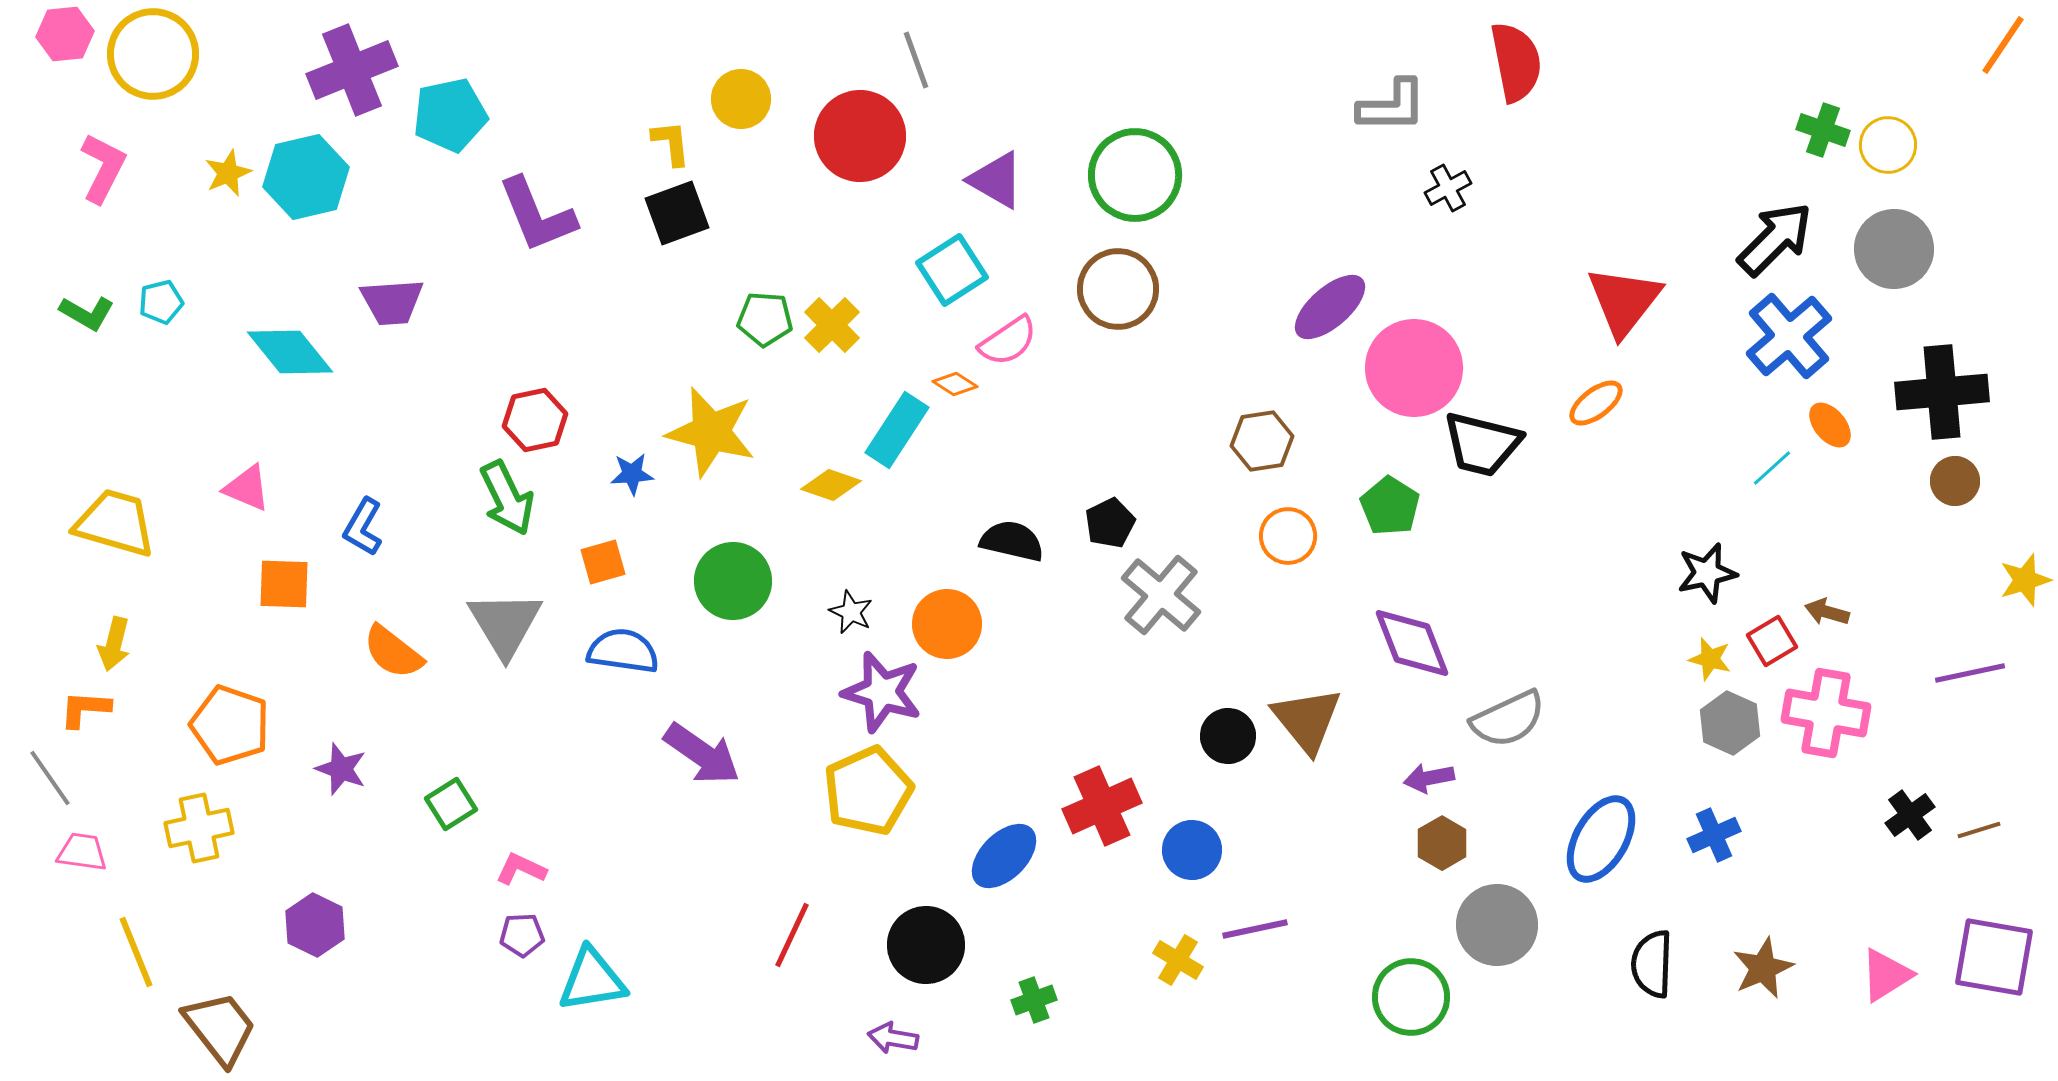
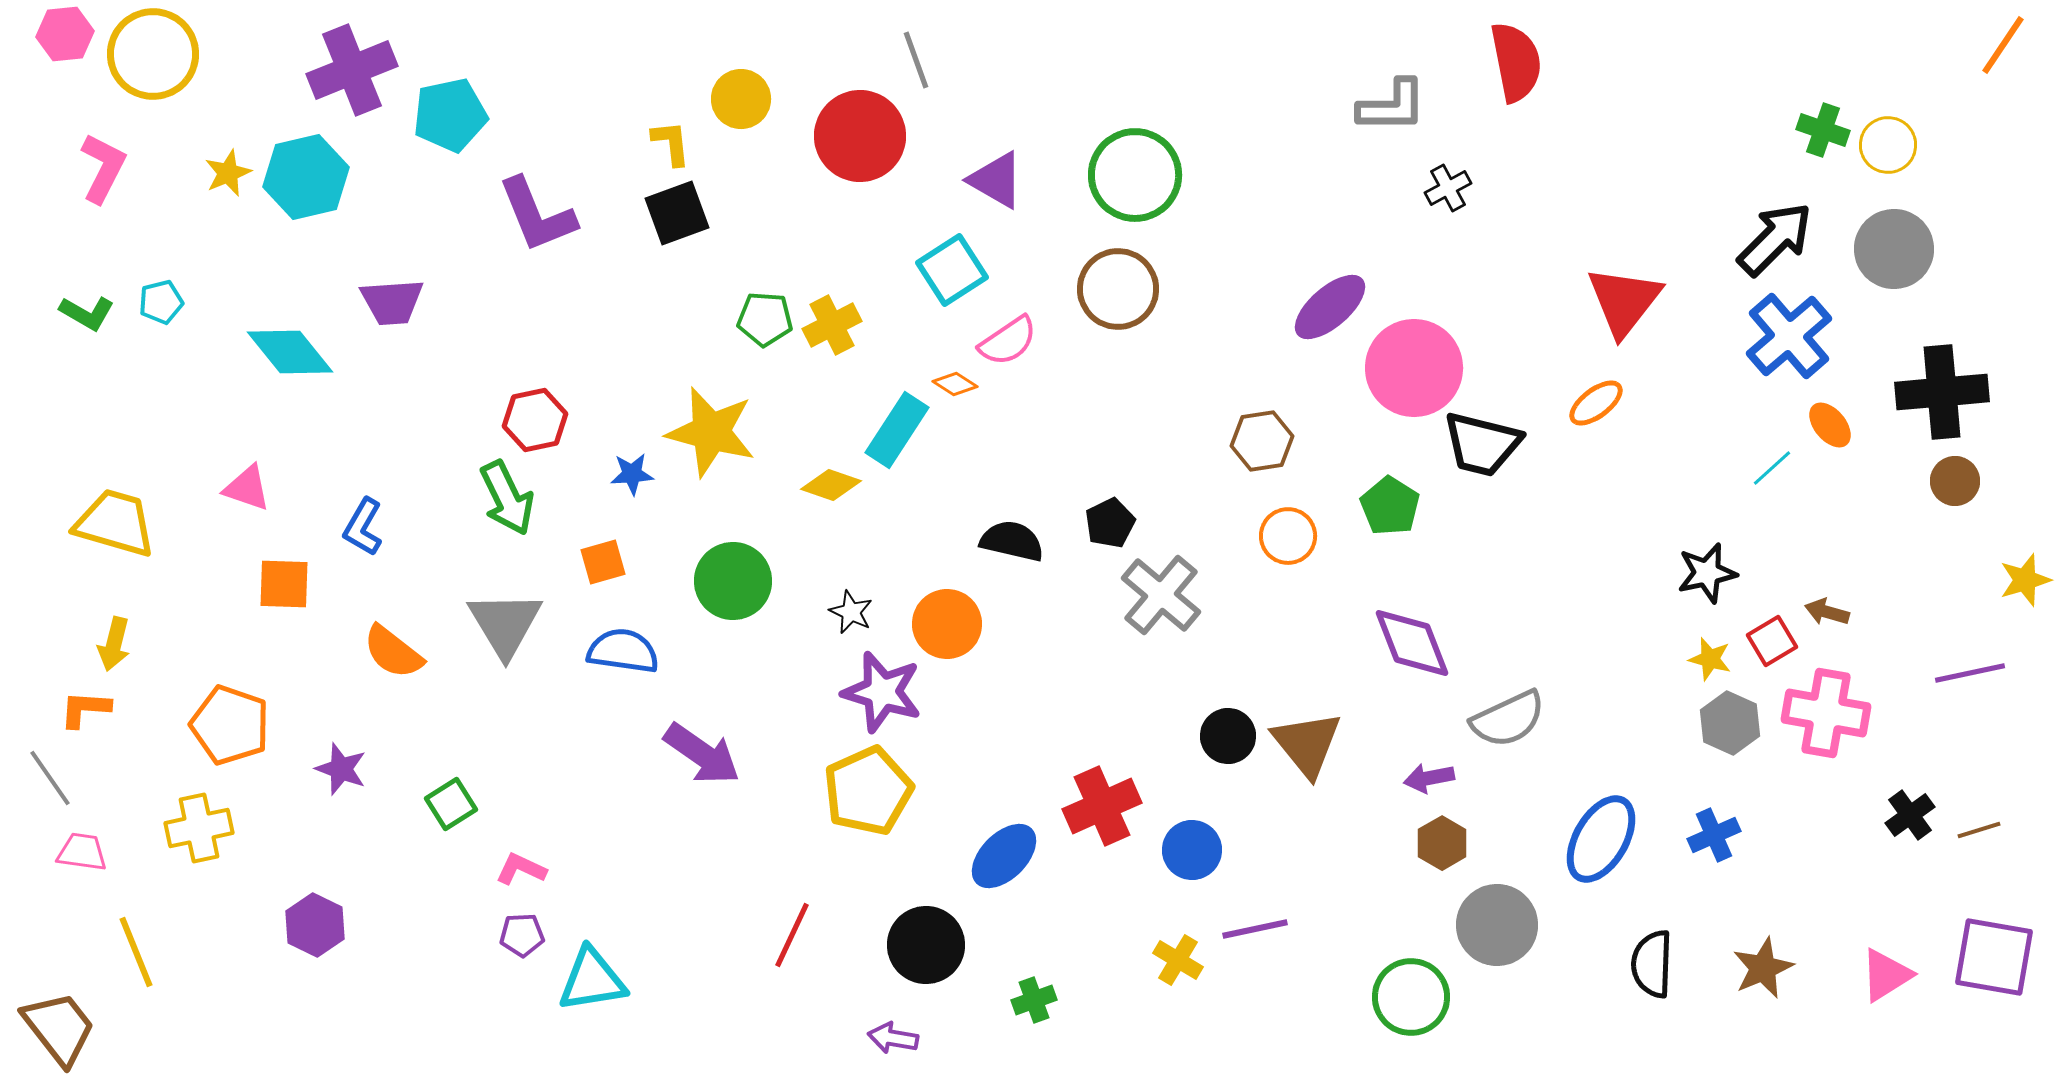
yellow cross at (832, 325): rotated 18 degrees clockwise
pink triangle at (247, 488): rotated 4 degrees counterclockwise
brown triangle at (1307, 720): moved 24 px down
brown trapezoid at (220, 1028): moved 161 px left
